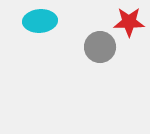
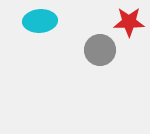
gray circle: moved 3 px down
